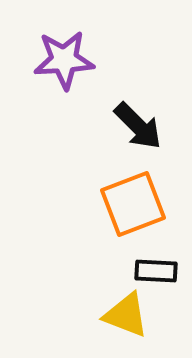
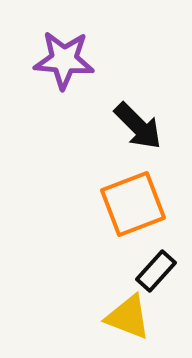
purple star: rotated 8 degrees clockwise
black rectangle: rotated 51 degrees counterclockwise
yellow triangle: moved 2 px right, 2 px down
